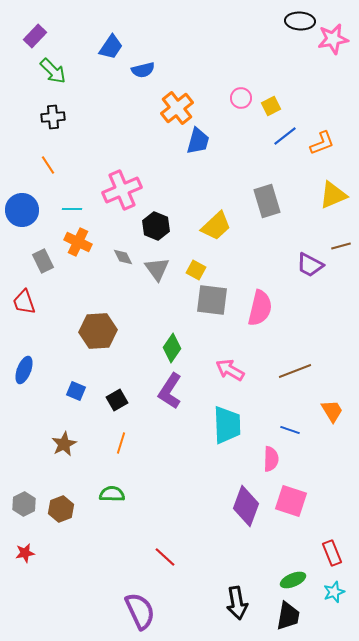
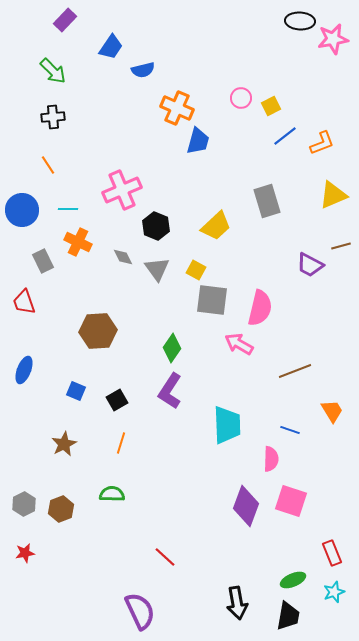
purple rectangle at (35, 36): moved 30 px right, 16 px up
orange cross at (177, 108): rotated 28 degrees counterclockwise
cyan line at (72, 209): moved 4 px left
pink arrow at (230, 370): moved 9 px right, 26 px up
